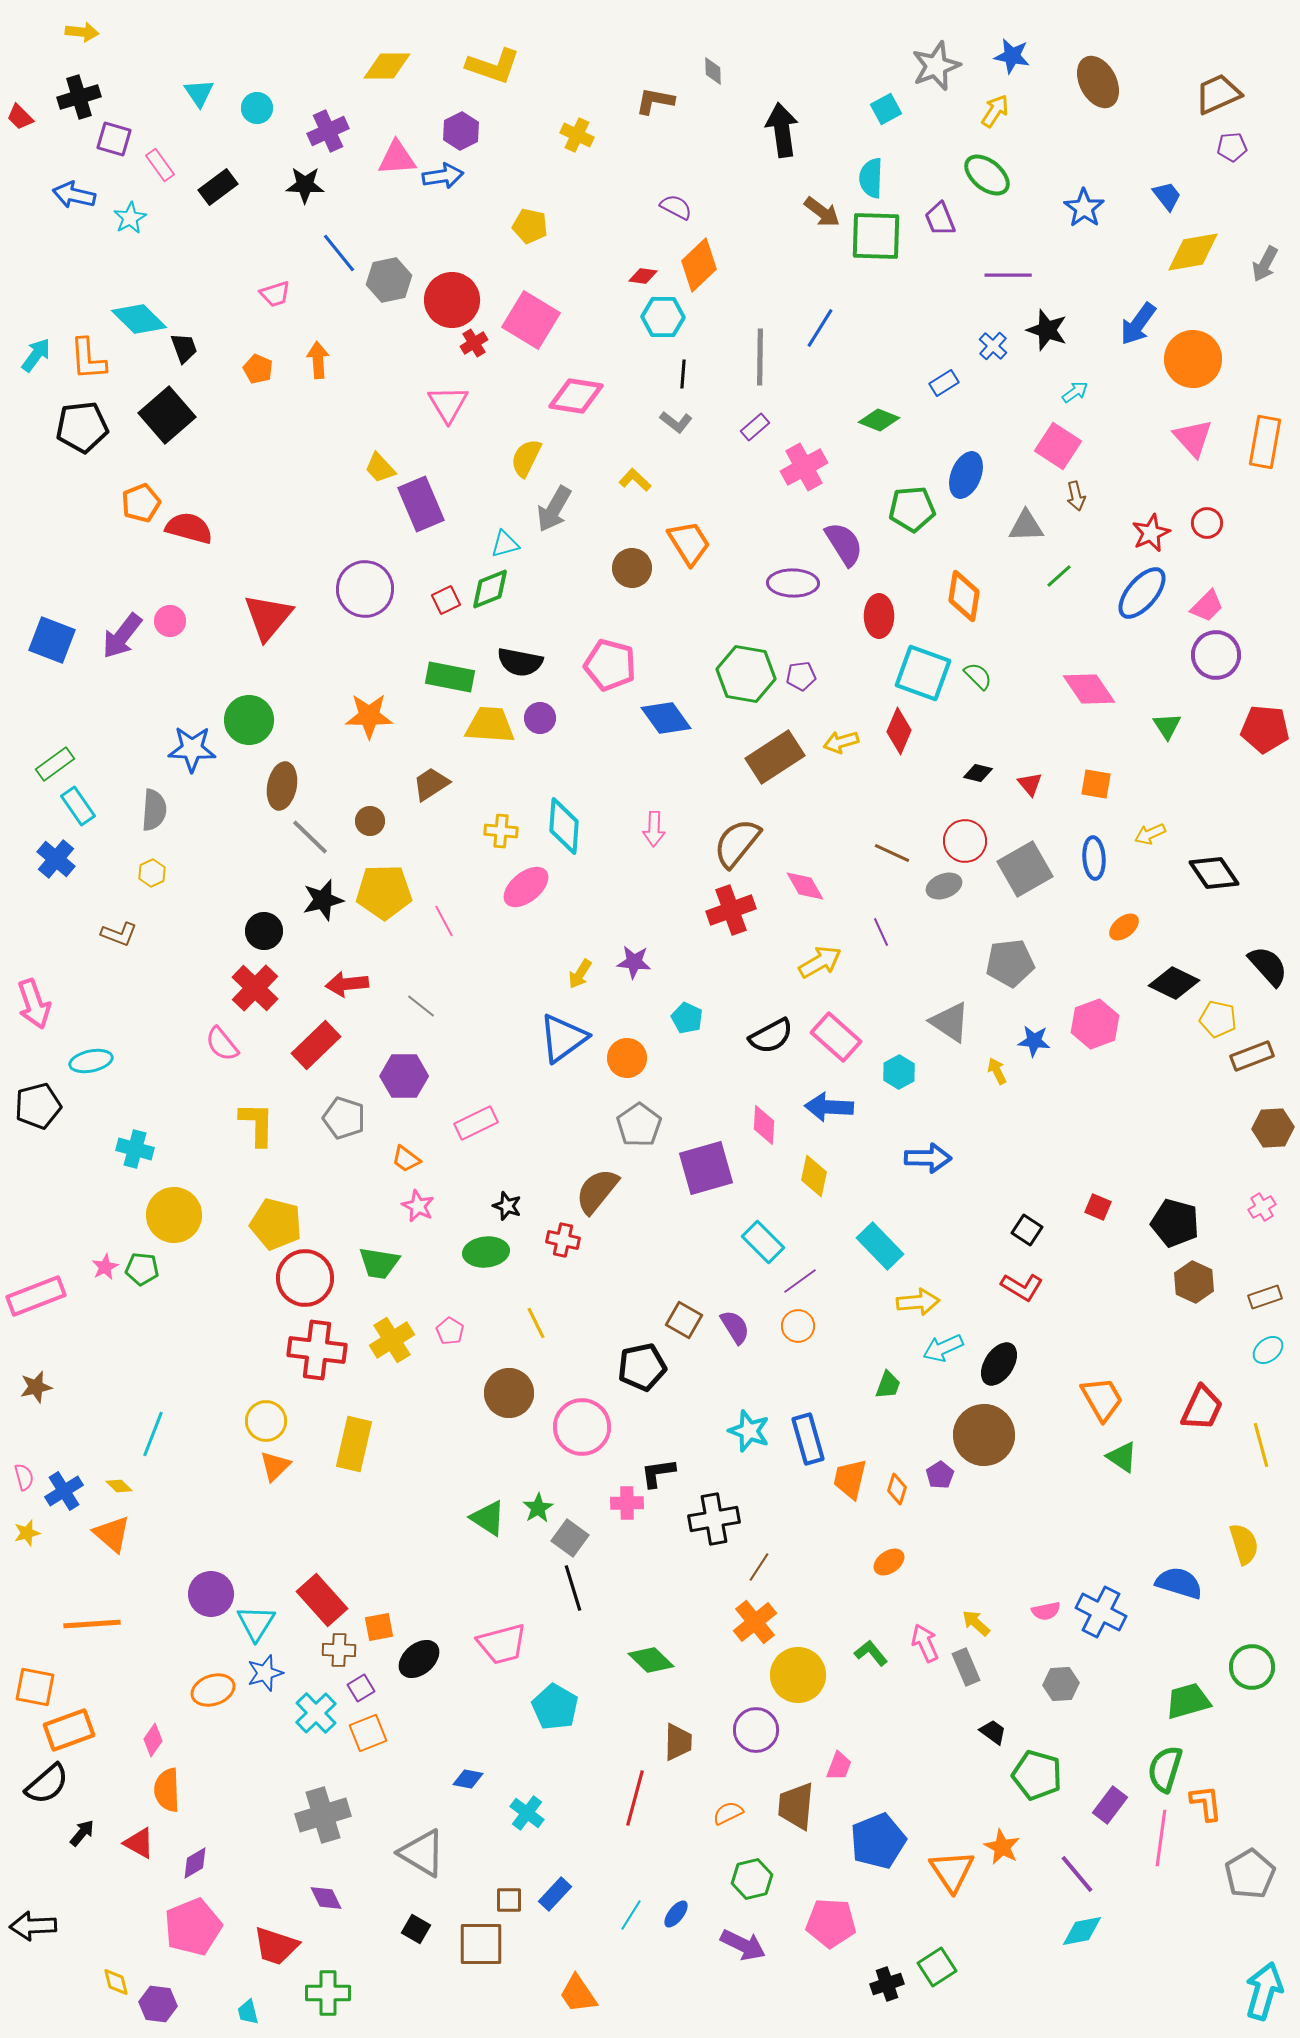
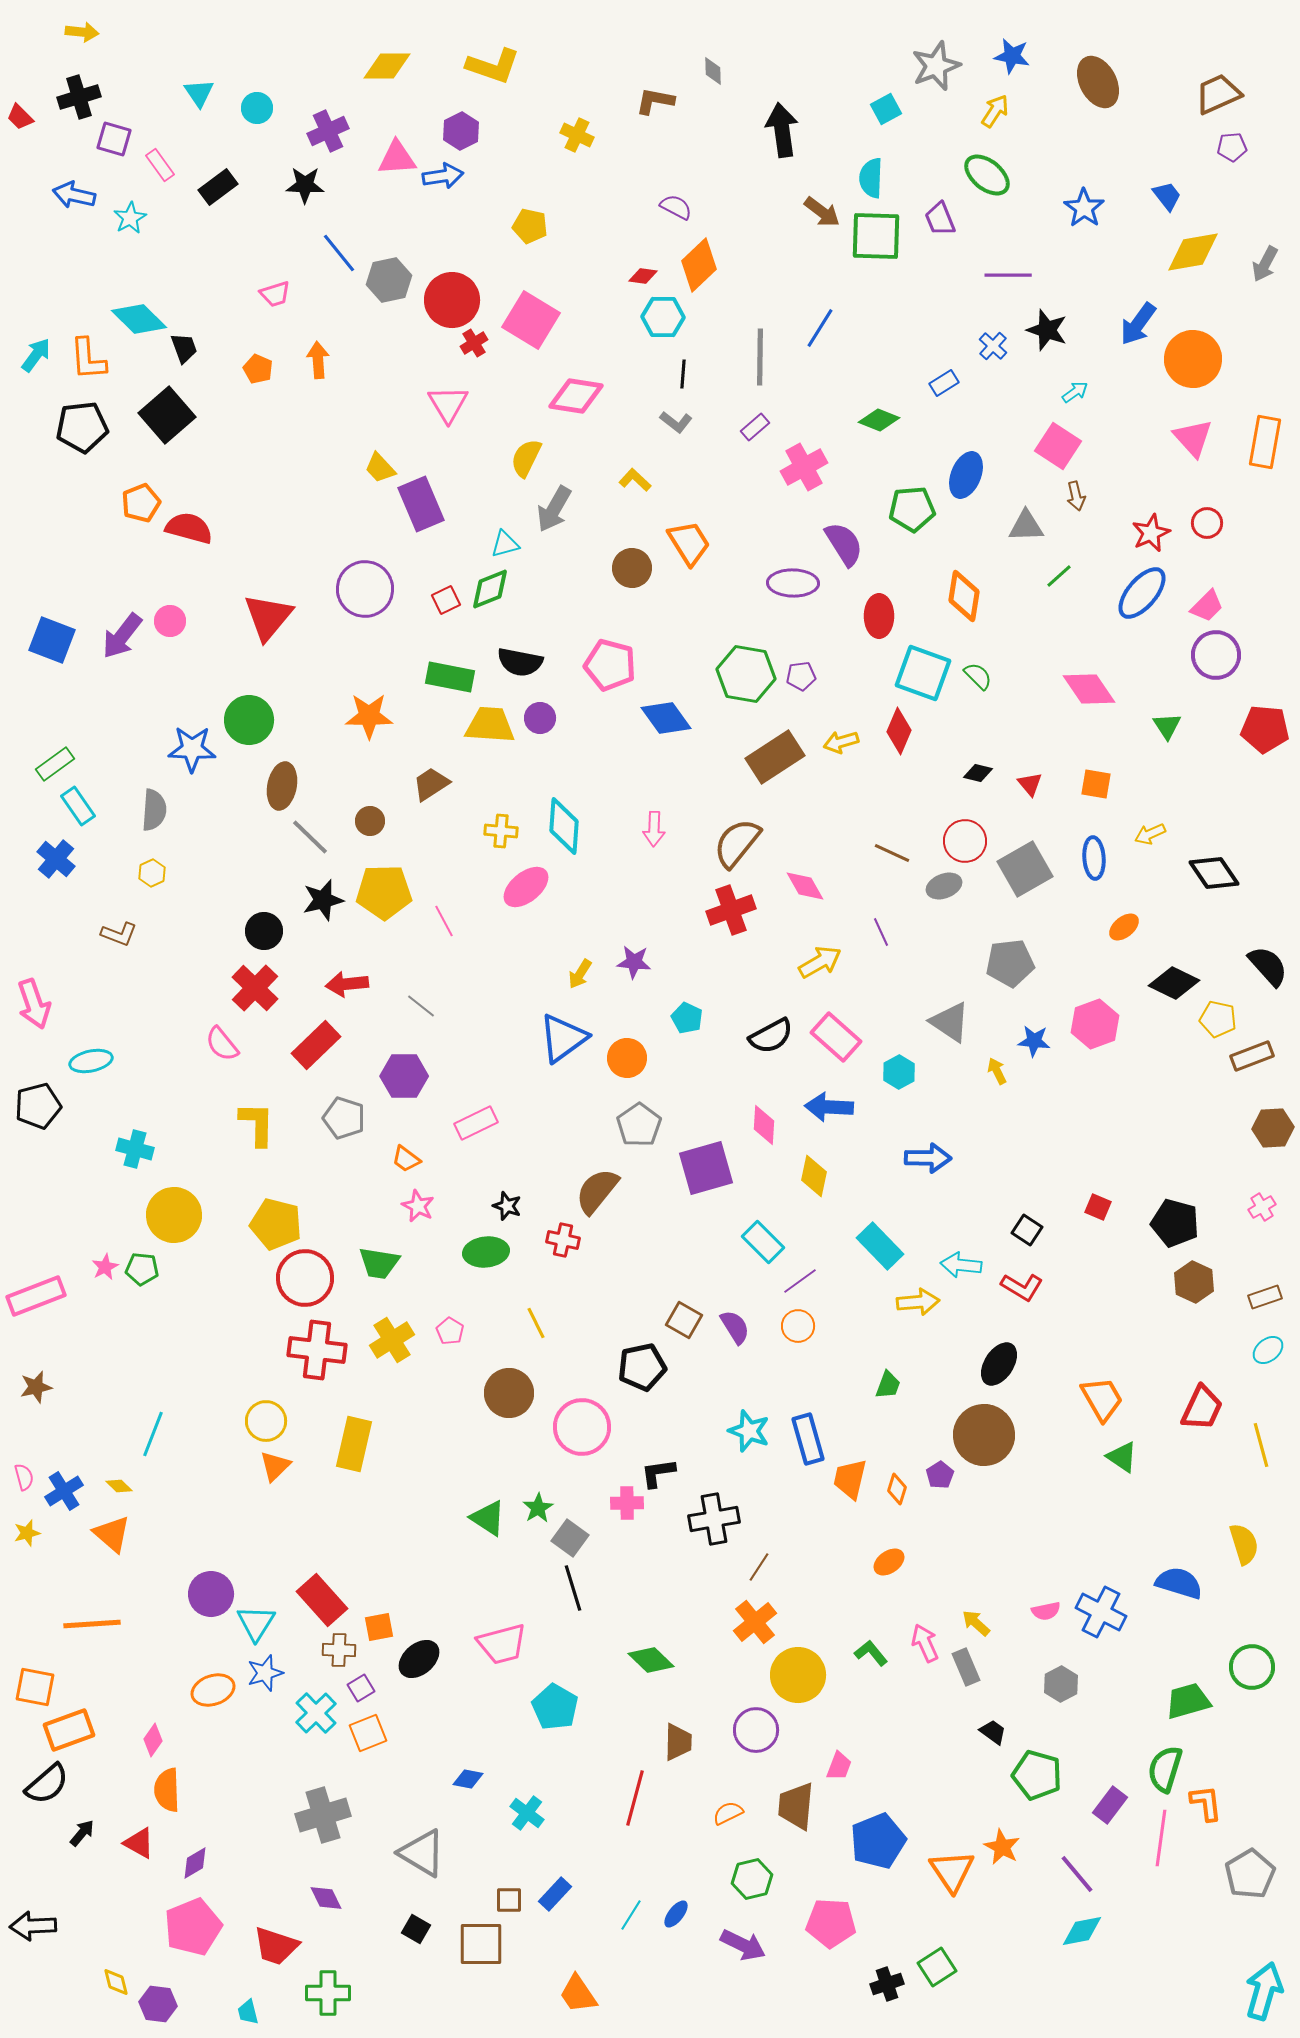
cyan arrow at (943, 1348): moved 18 px right, 83 px up; rotated 30 degrees clockwise
gray hexagon at (1061, 1684): rotated 24 degrees counterclockwise
